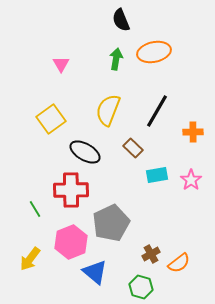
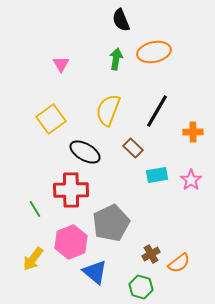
yellow arrow: moved 3 px right
